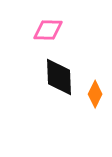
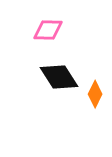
black diamond: rotated 30 degrees counterclockwise
